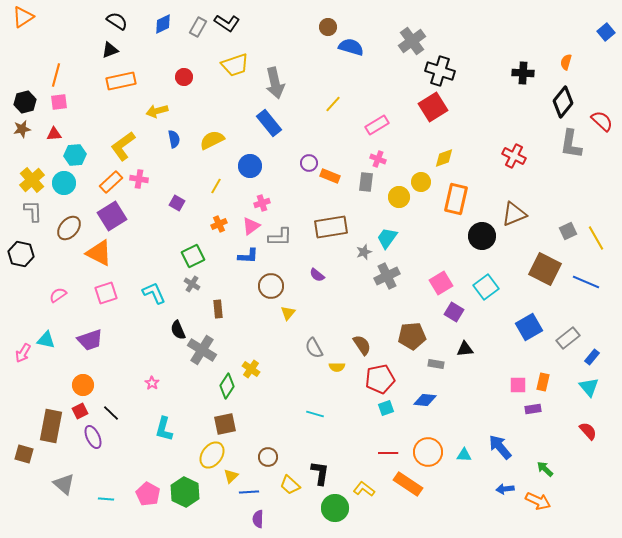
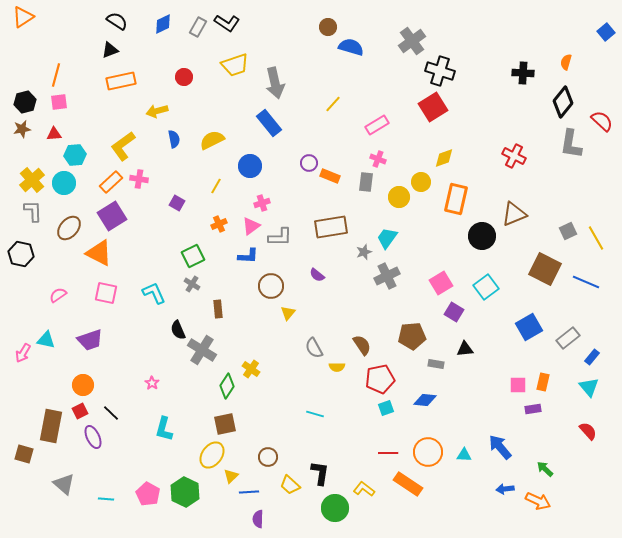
pink square at (106, 293): rotated 30 degrees clockwise
